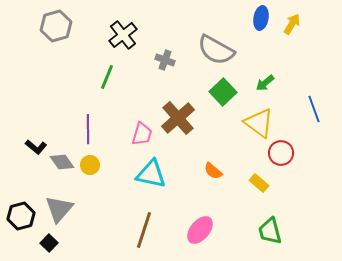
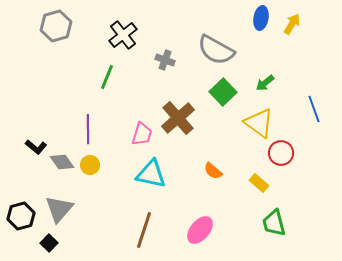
green trapezoid: moved 4 px right, 8 px up
